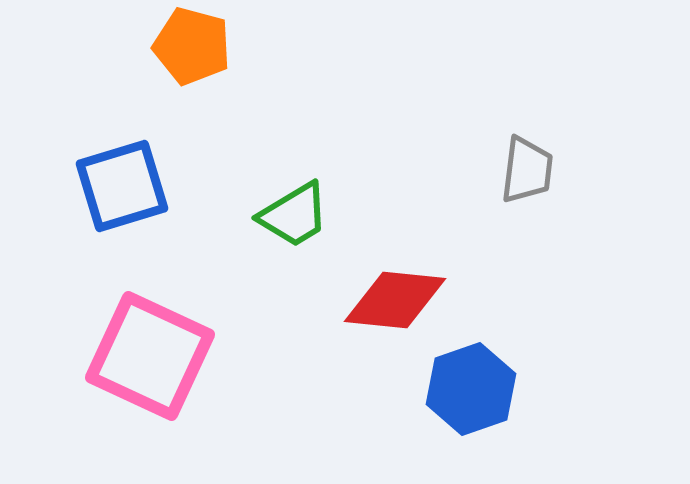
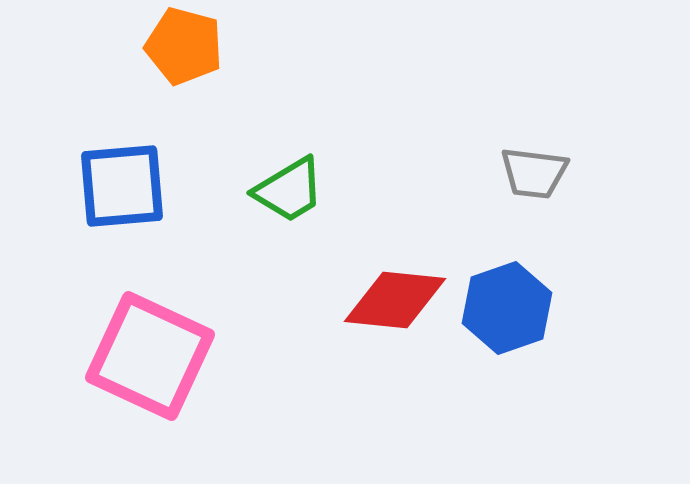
orange pentagon: moved 8 px left
gray trapezoid: moved 7 px right, 3 px down; rotated 90 degrees clockwise
blue square: rotated 12 degrees clockwise
green trapezoid: moved 5 px left, 25 px up
blue hexagon: moved 36 px right, 81 px up
